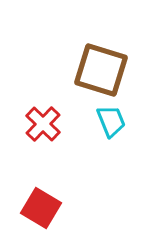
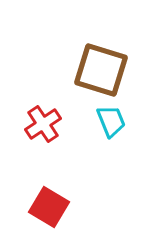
red cross: rotated 12 degrees clockwise
red square: moved 8 px right, 1 px up
